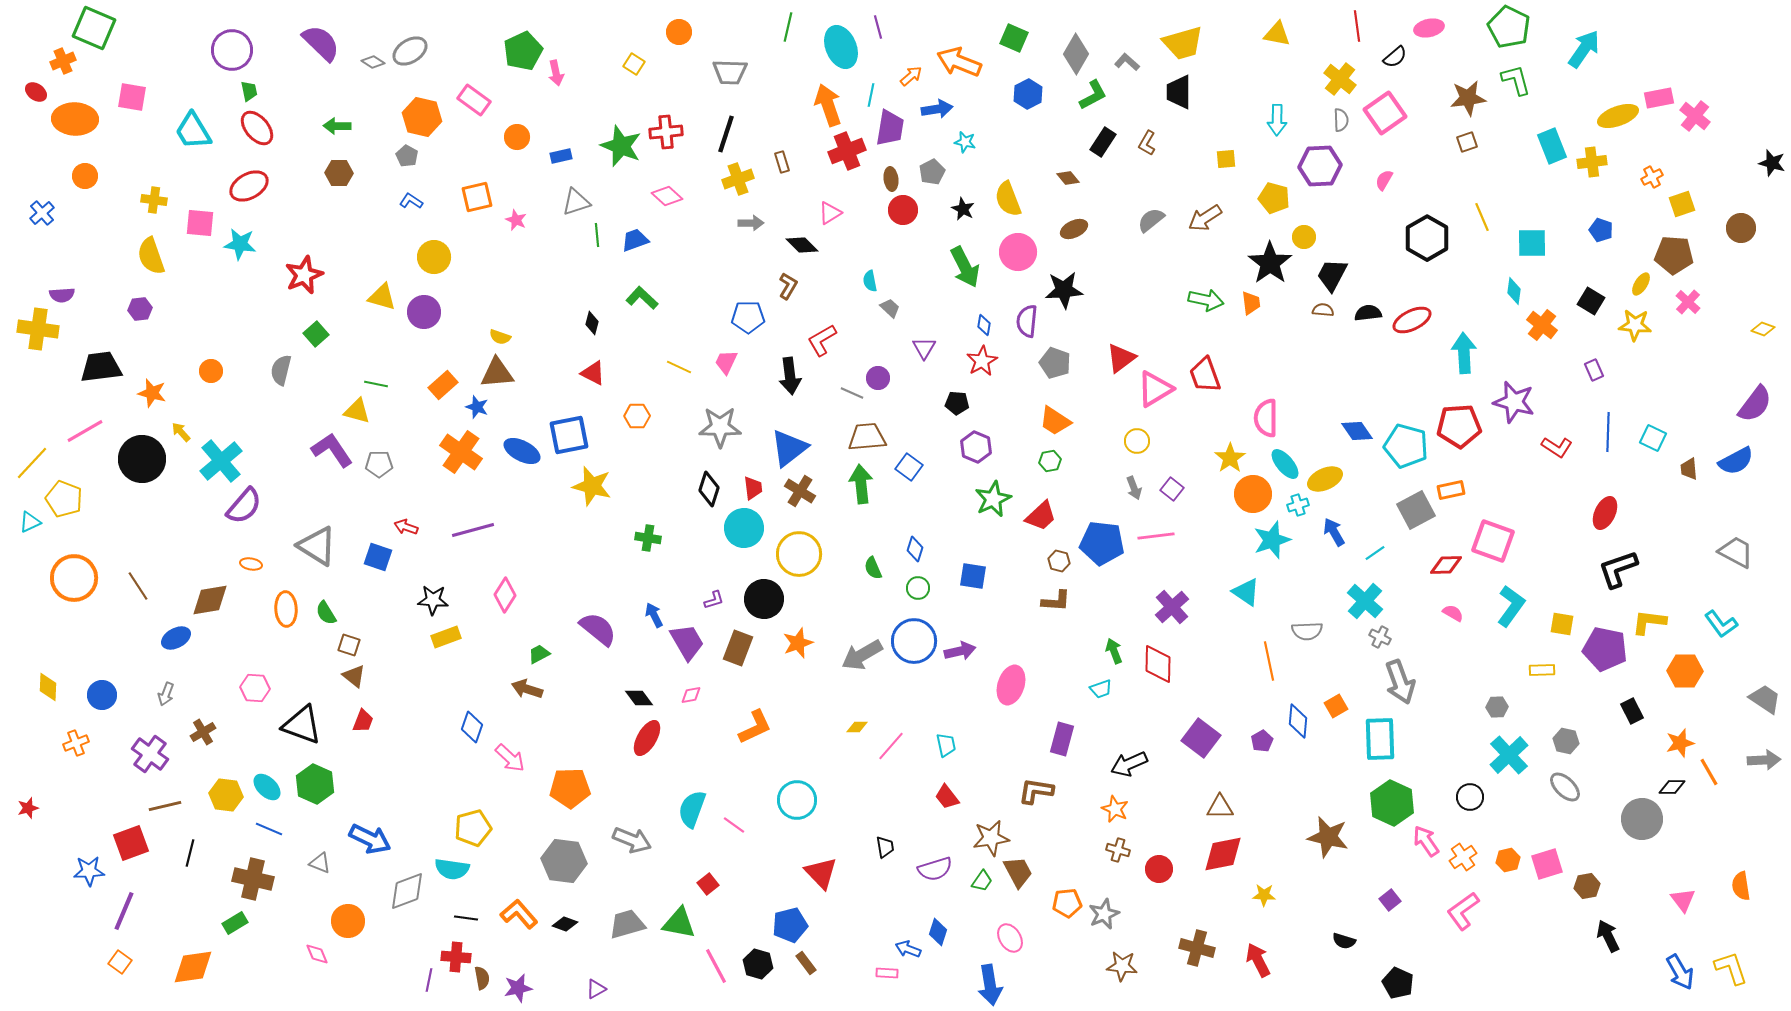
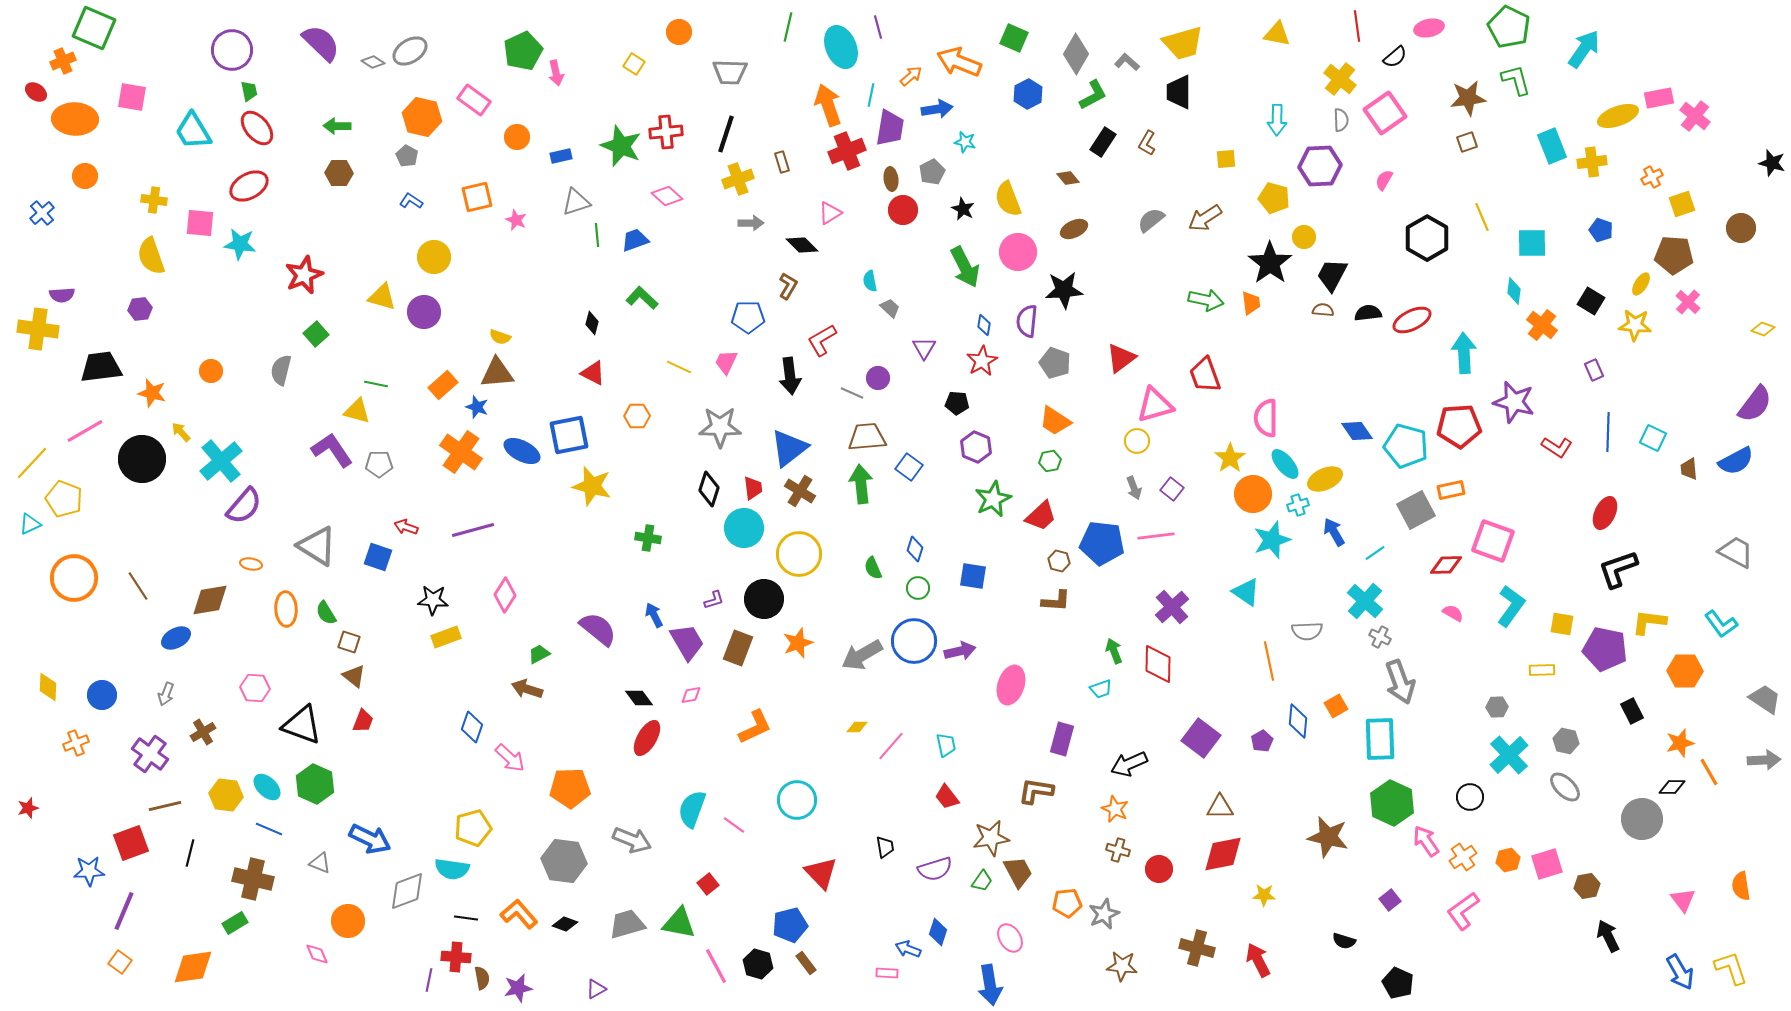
pink triangle at (1155, 389): moved 16 px down; rotated 15 degrees clockwise
cyan triangle at (30, 522): moved 2 px down
brown square at (349, 645): moved 3 px up
